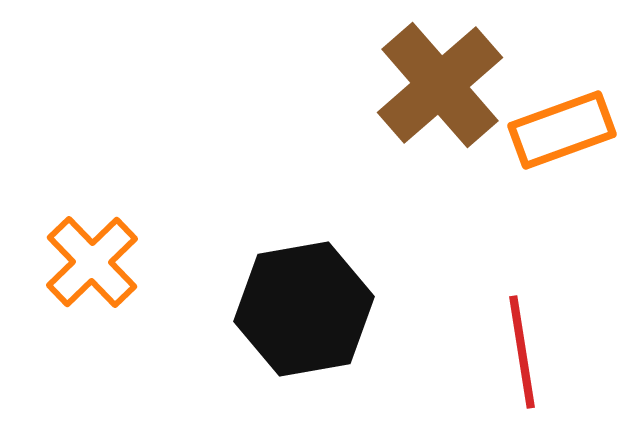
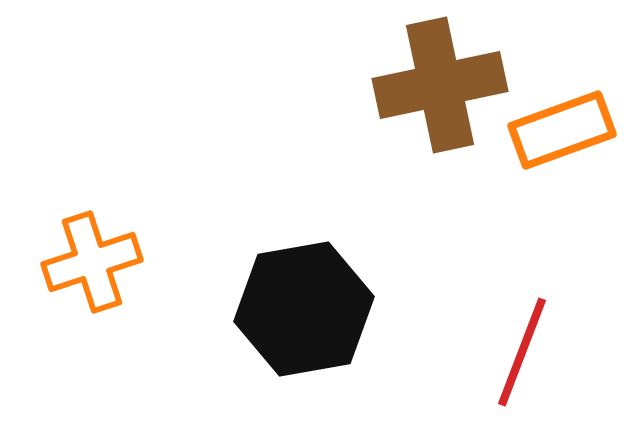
brown cross: rotated 29 degrees clockwise
orange cross: rotated 26 degrees clockwise
red line: rotated 30 degrees clockwise
